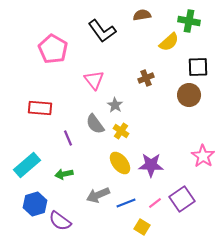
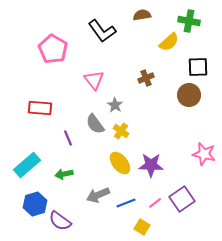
pink star: moved 1 px right, 2 px up; rotated 20 degrees counterclockwise
